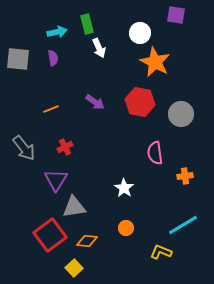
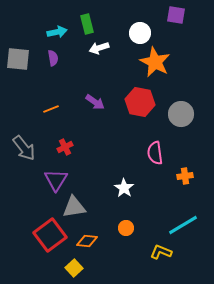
white arrow: rotated 96 degrees clockwise
